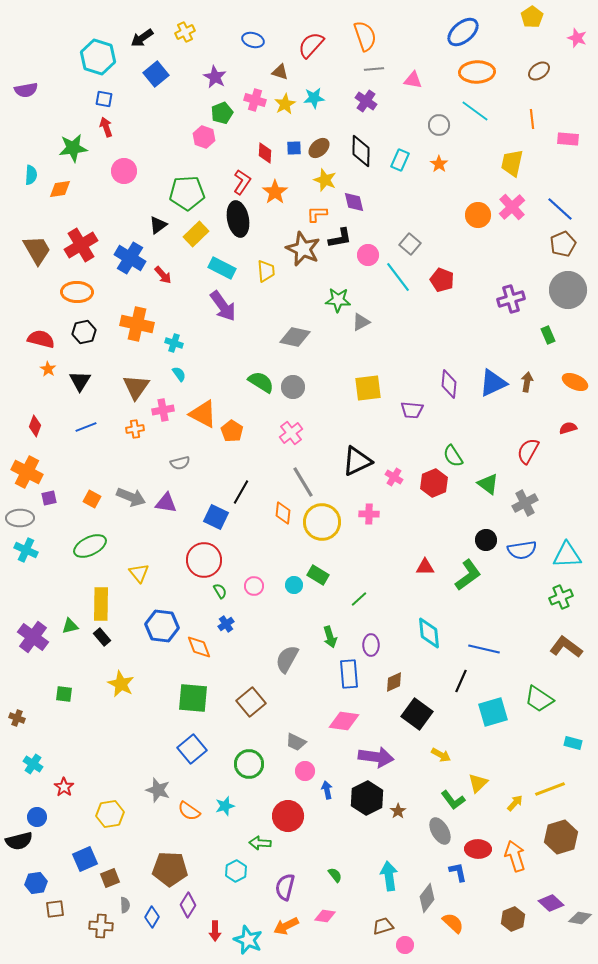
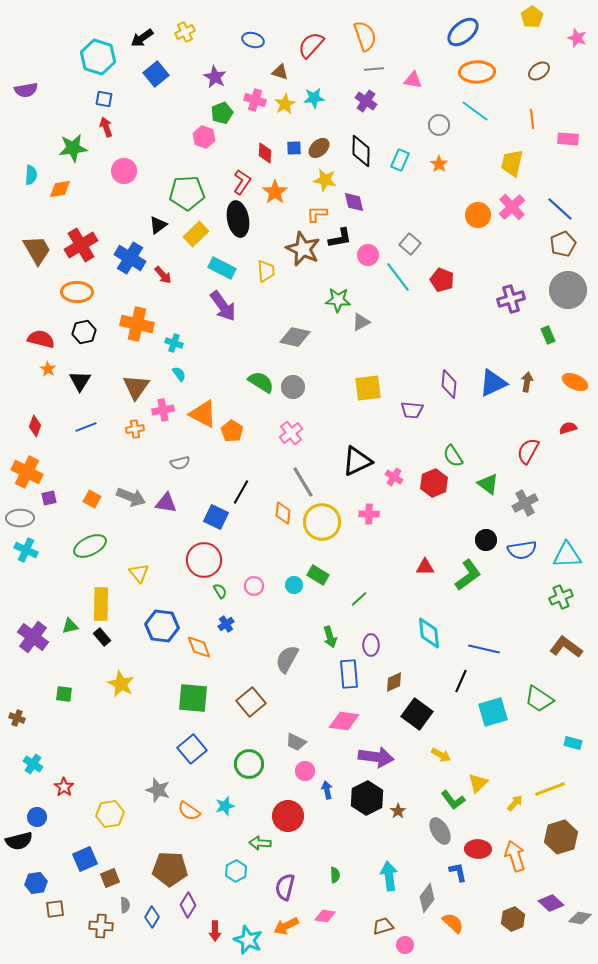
yellow star at (325, 180): rotated 10 degrees counterclockwise
green semicircle at (335, 875): rotated 35 degrees clockwise
